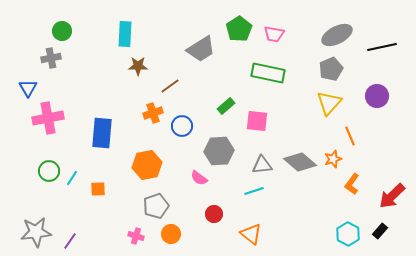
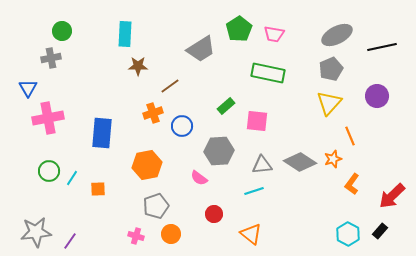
gray diamond at (300, 162): rotated 8 degrees counterclockwise
